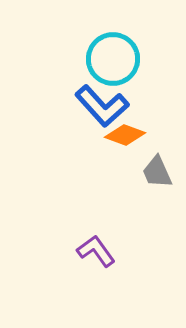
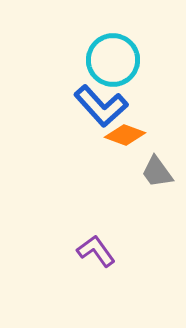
cyan circle: moved 1 px down
blue L-shape: moved 1 px left
gray trapezoid: rotated 12 degrees counterclockwise
